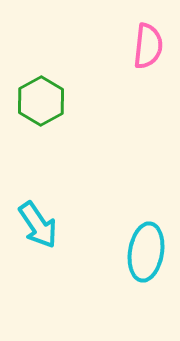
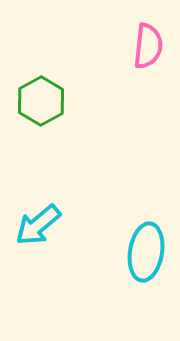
cyan arrow: rotated 84 degrees clockwise
